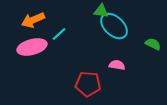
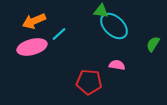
orange arrow: moved 1 px right, 1 px down
green semicircle: rotated 84 degrees counterclockwise
red pentagon: moved 1 px right, 2 px up
